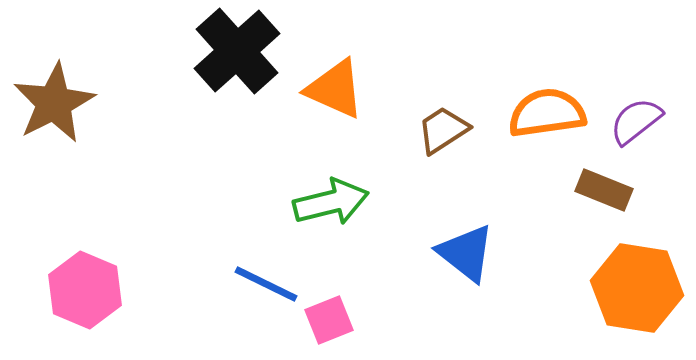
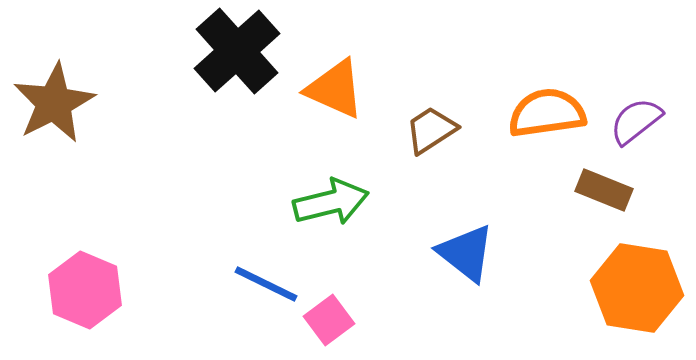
brown trapezoid: moved 12 px left
pink square: rotated 15 degrees counterclockwise
